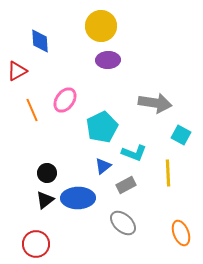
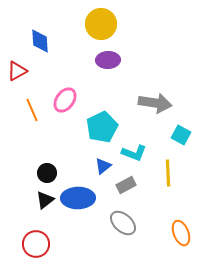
yellow circle: moved 2 px up
